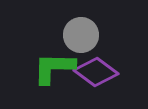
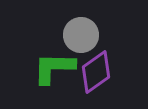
purple diamond: rotated 72 degrees counterclockwise
